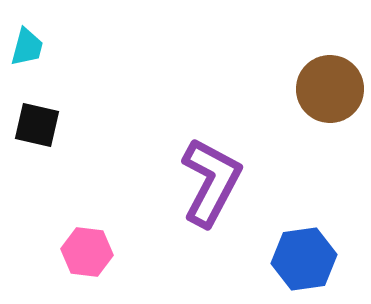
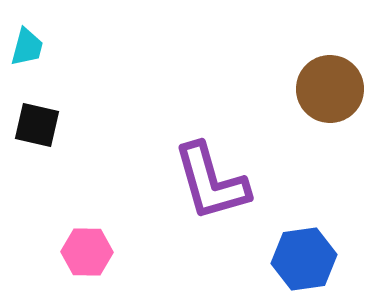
purple L-shape: rotated 136 degrees clockwise
pink hexagon: rotated 6 degrees counterclockwise
